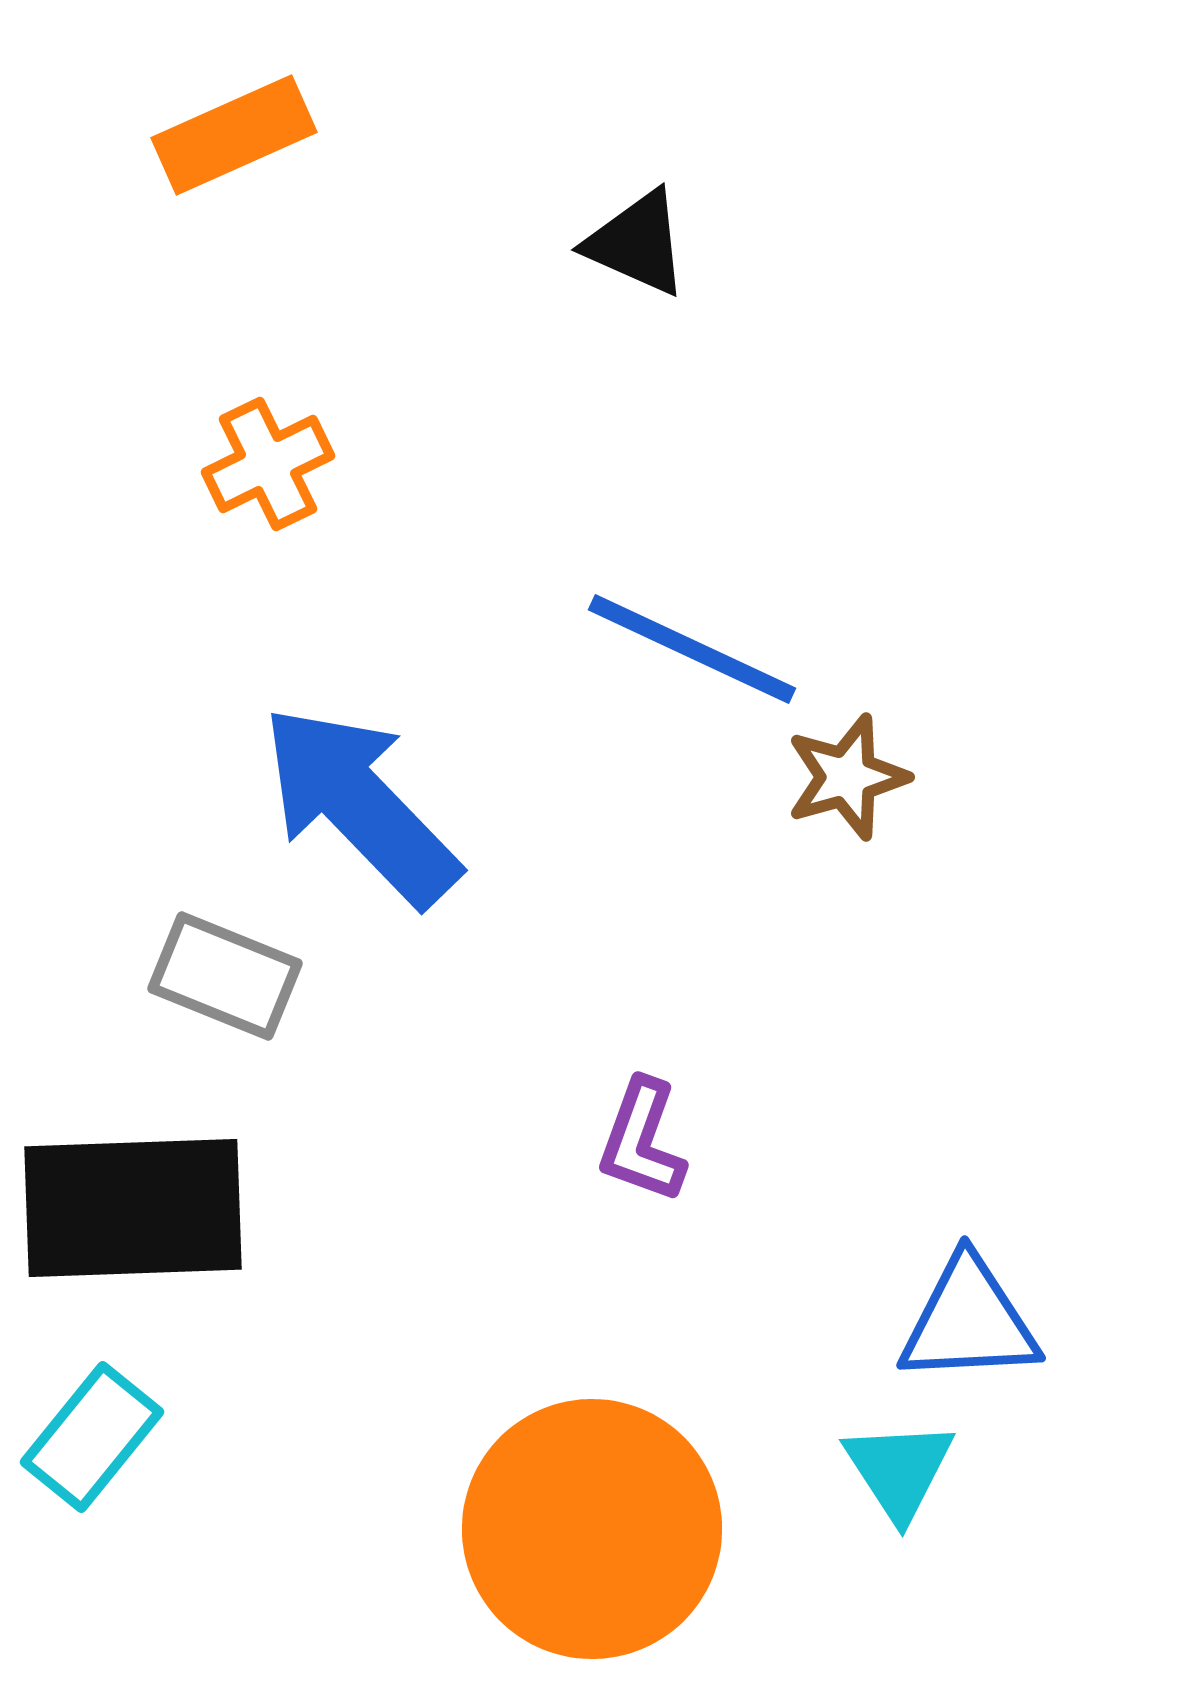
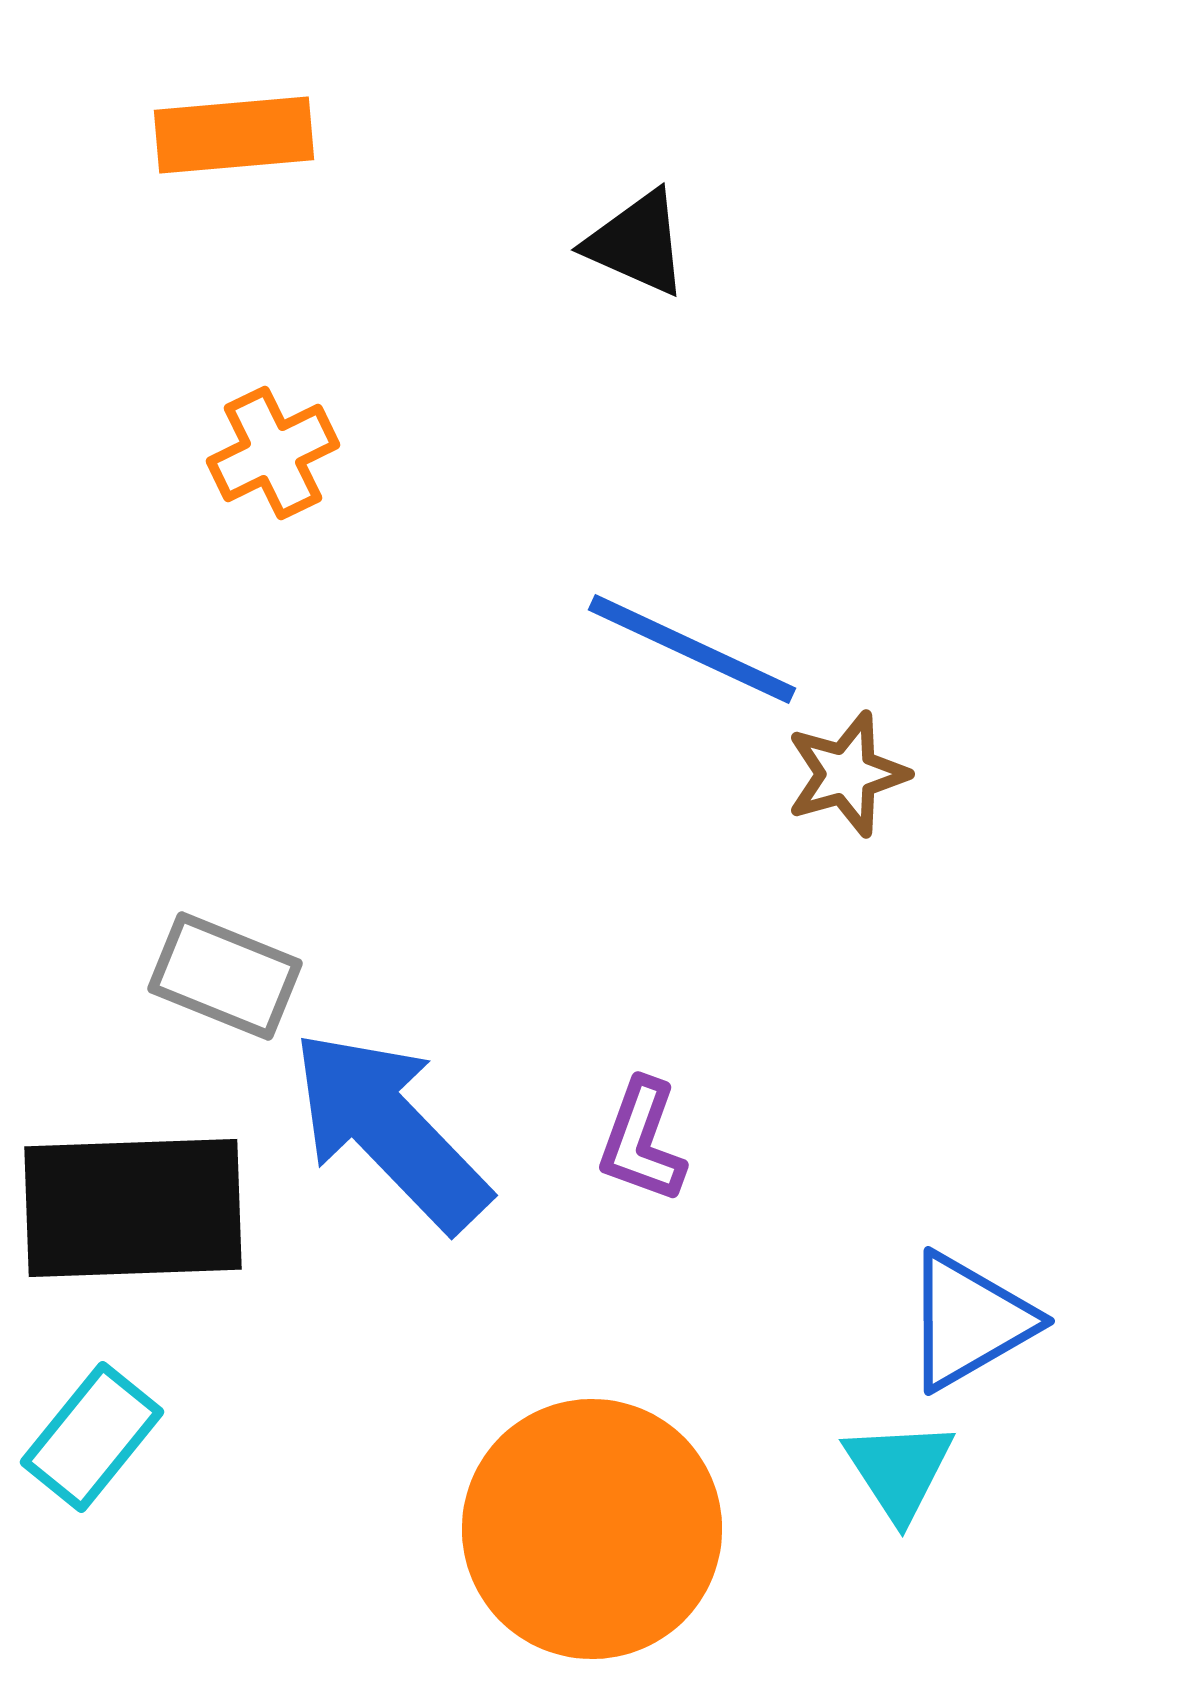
orange rectangle: rotated 19 degrees clockwise
orange cross: moved 5 px right, 11 px up
brown star: moved 3 px up
blue arrow: moved 30 px right, 325 px down
blue triangle: rotated 27 degrees counterclockwise
